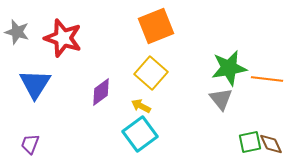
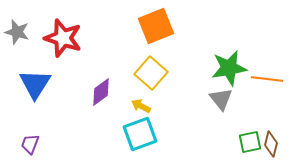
cyan square: rotated 16 degrees clockwise
brown diamond: rotated 40 degrees clockwise
